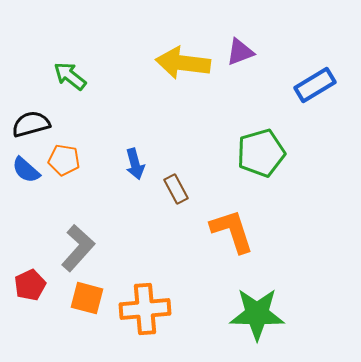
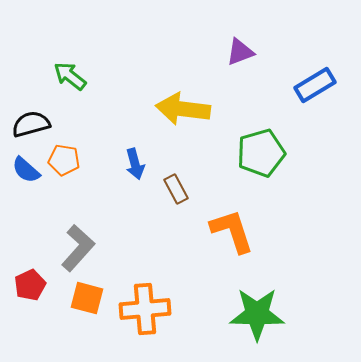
yellow arrow: moved 46 px down
